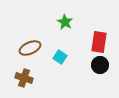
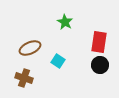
cyan square: moved 2 px left, 4 px down
